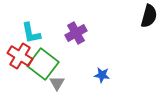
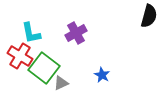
green square: moved 1 px right, 4 px down
blue star: rotated 21 degrees clockwise
gray triangle: moved 4 px right; rotated 35 degrees clockwise
